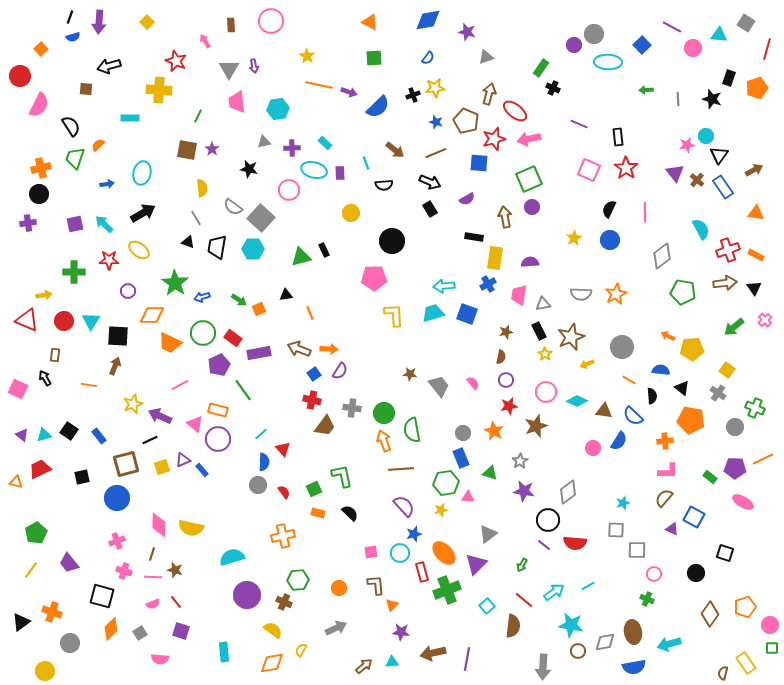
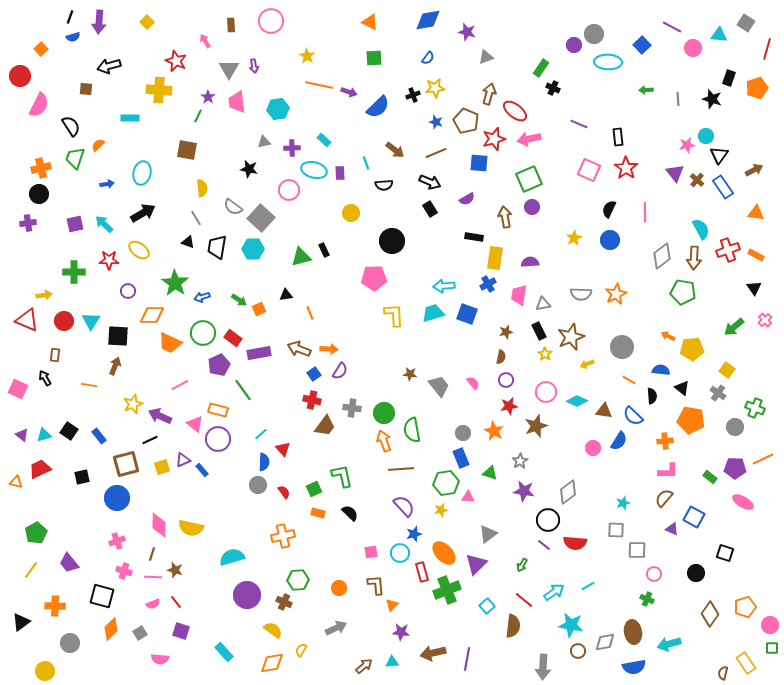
cyan rectangle at (325, 143): moved 1 px left, 3 px up
purple star at (212, 149): moved 4 px left, 52 px up
brown arrow at (725, 283): moved 31 px left, 25 px up; rotated 100 degrees clockwise
orange cross at (52, 612): moved 3 px right, 6 px up; rotated 18 degrees counterclockwise
cyan rectangle at (224, 652): rotated 36 degrees counterclockwise
